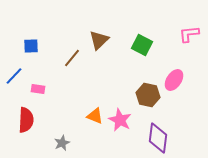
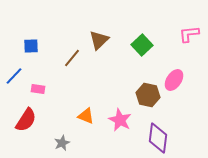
green square: rotated 20 degrees clockwise
orange triangle: moved 9 px left
red semicircle: rotated 30 degrees clockwise
